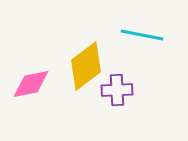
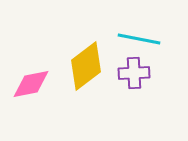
cyan line: moved 3 px left, 4 px down
purple cross: moved 17 px right, 17 px up
